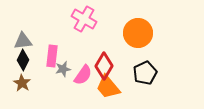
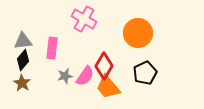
pink rectangle: moved 8 px up
black diamond: rotated 15 degrees clockwise
gray star: moved 2 px right, 7 px down
pink semicircle: moved 2 px right, 1 px down
